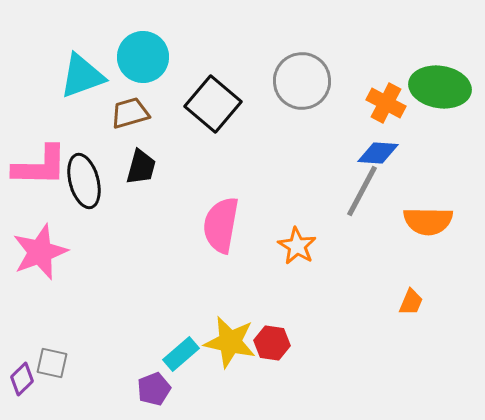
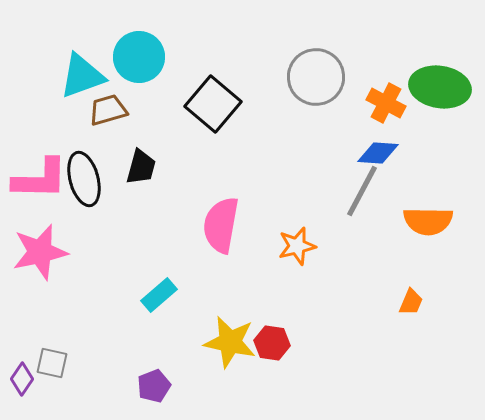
cyan circle: moved 4 px left
gray circle: moved 14 px right, 4 px up
brown trapezoid: moved 22 px left, 3 px up
pink L-shape: moved 13 px down
black ellipse: moved 2 px up
orange star: rotated 27 degrees clockwise
pink star: rotated 8 degrees clockwise
cyan rectangle: moved 22 px left, 59 px up
purple diamond: rotated 12 degrees counterclockwise
purple pentagon: moved 3 px up
